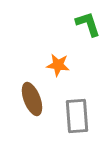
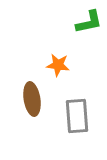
green L-shape: moved 1 px right, 2 px up; rotated 96 degrees clockwise
brown ellipse: rotated 12 degrees clockwise
